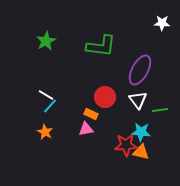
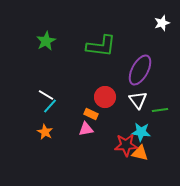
white star: rotated 21 degrees counterclockwise
orange triangle: moved 1 px left, 1 px down
